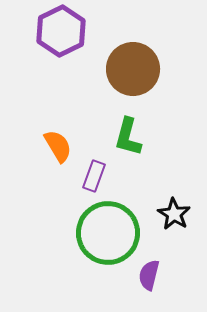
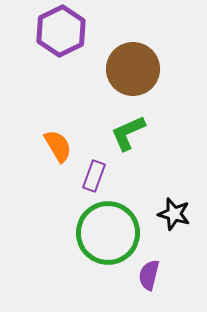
green L-shape: moved 4 px up; rotated 51 degrees clockwise
black star: rotated 16 degrees counterclockwise
